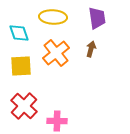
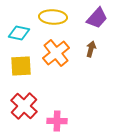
purple trapezoid: rotated 50 degrees clockwise
cyan diamond: rotated 60 degrees counterclockwise
